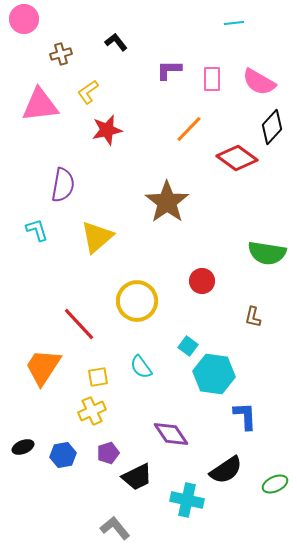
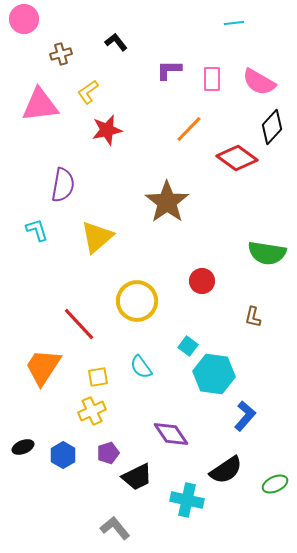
blue L-shape: rotated 44 degrees clockwise
blue hexagon: rotated 20 degrees counterclockwise
